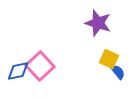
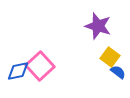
purple star: moved 3 px down
yellow square: moved 1 px right, 2 px up; rotated 12 degrees clockwise
blue semicircle: rotated 14 degrees counterclockwise
